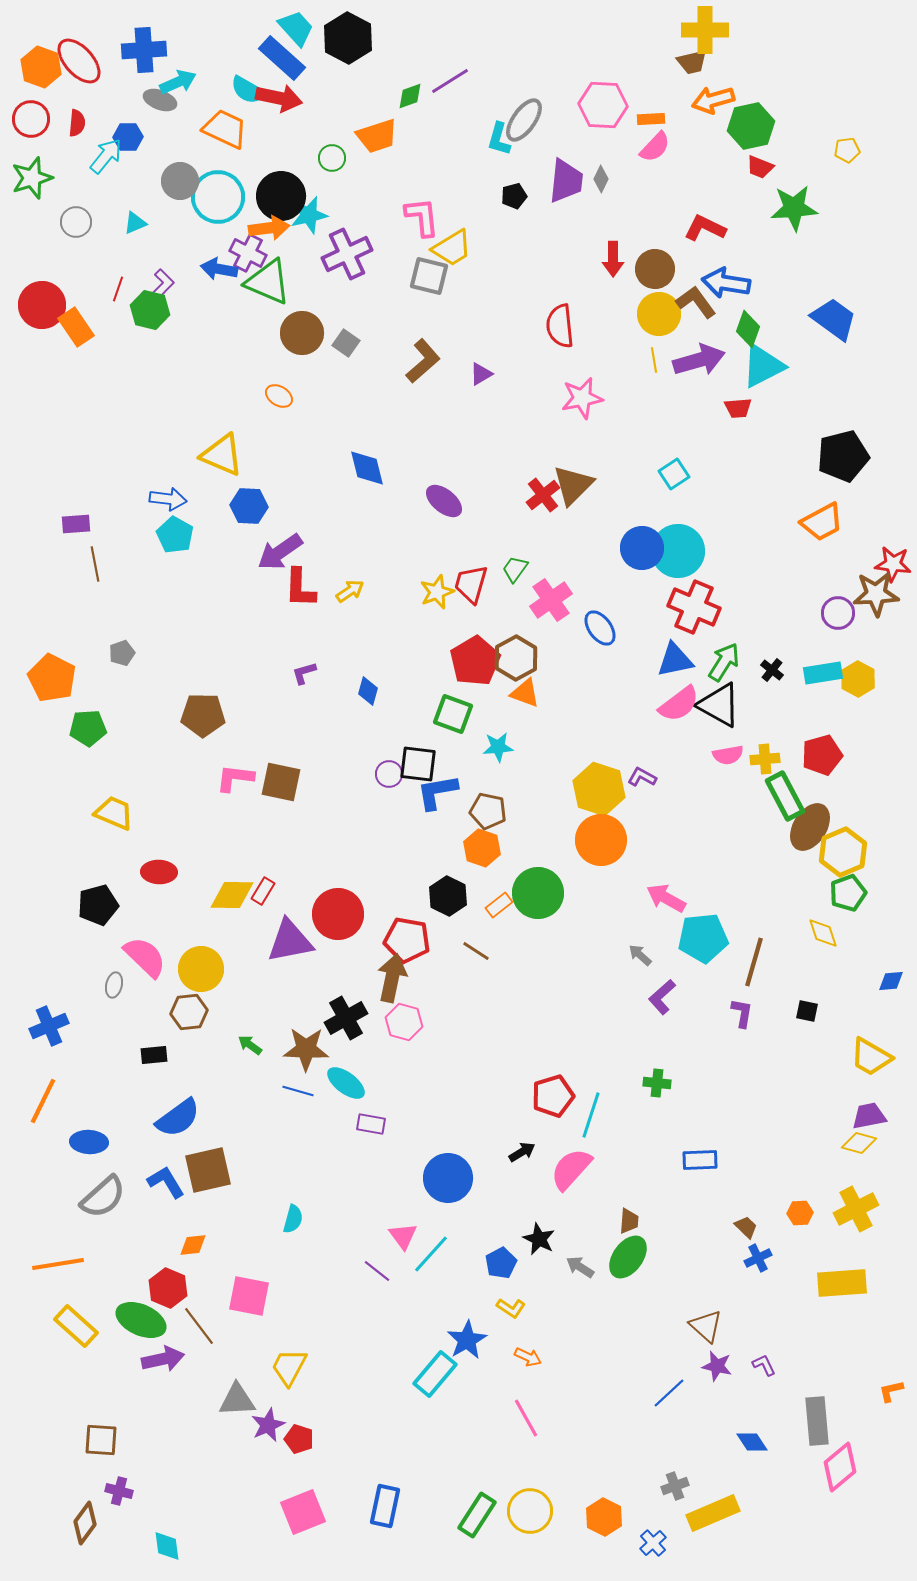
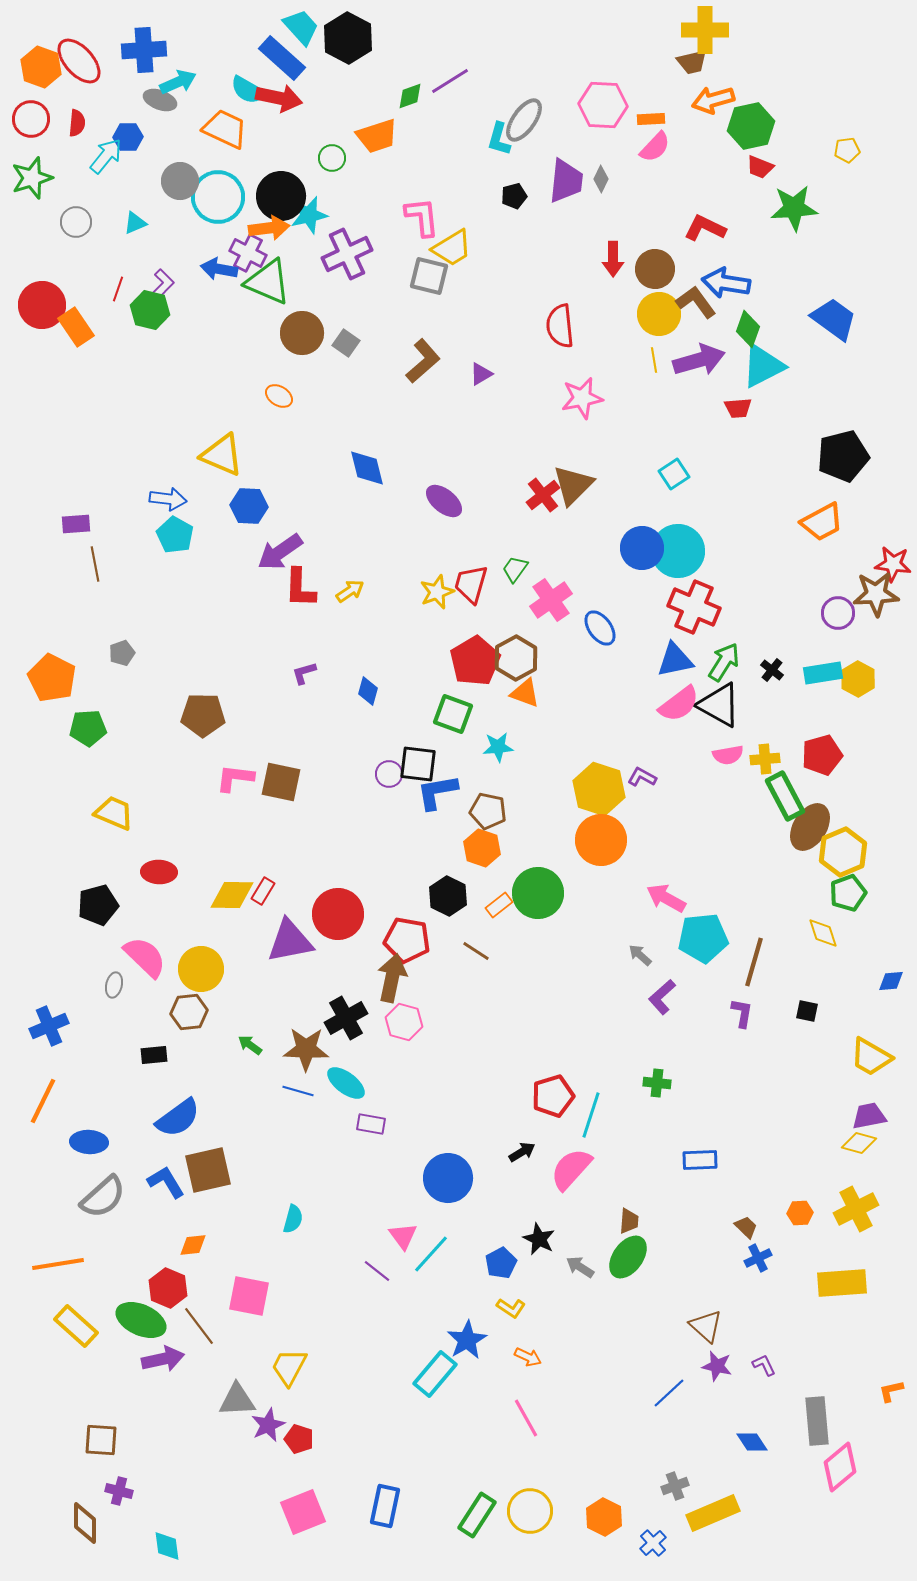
cyan trapezoid at (296, 28): moved 5 px right, 1 px up
brown diamond at (85, 1523): rotated 36 degrees counterclockwise
